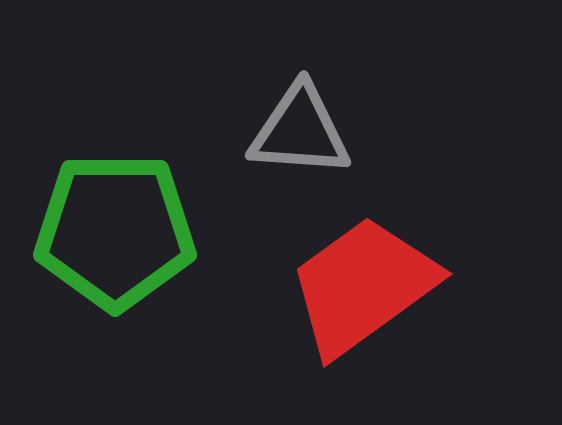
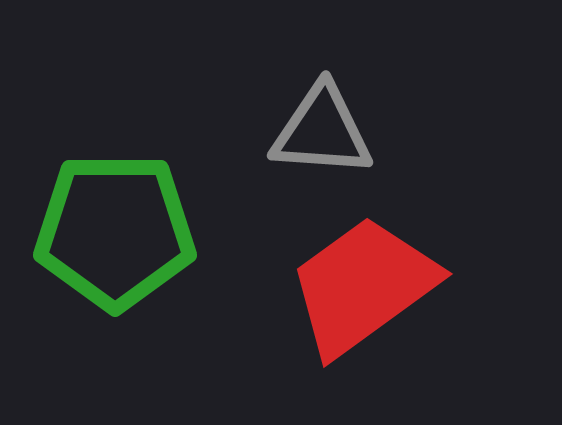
gray triangle: moved 22 px right
